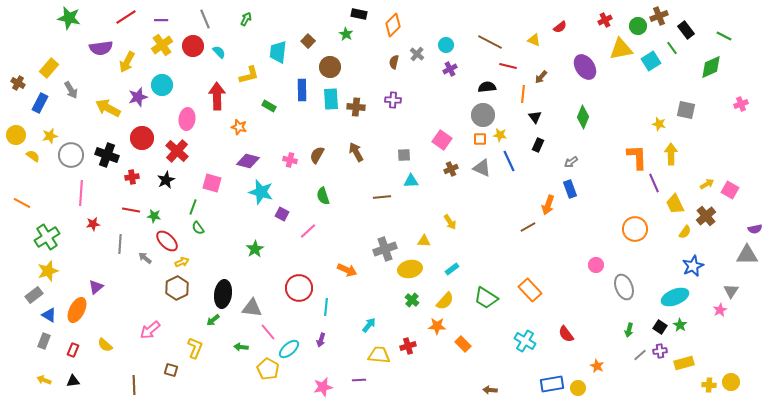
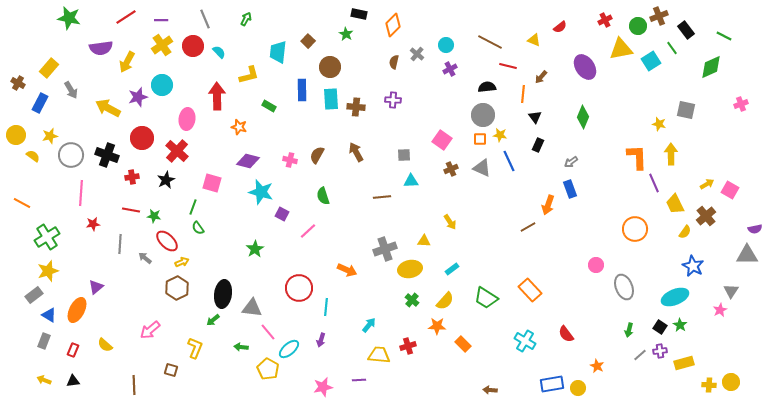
blue star at (693, 266): rotated 20 degrees counterclockwise
